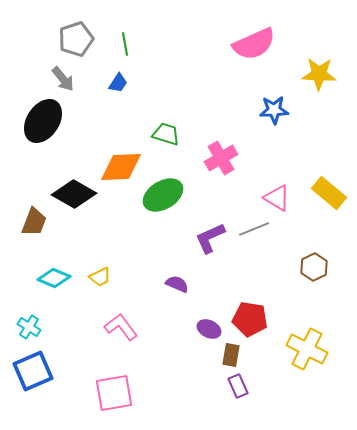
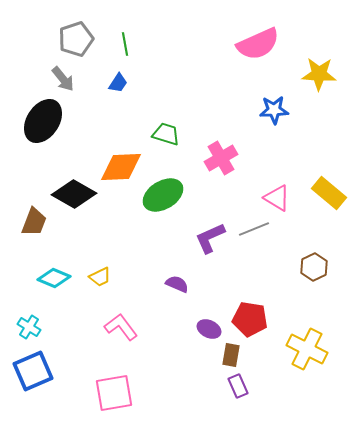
pink semicircle: moved 4 px right
